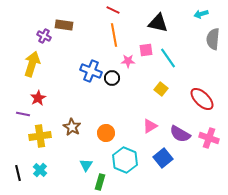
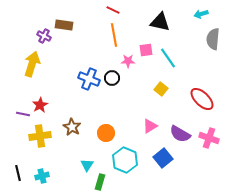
black triangle: moved 2 px right, 1 px up
blue cross: moved 2 px left, 8 px down
red star: moved 2 px right, 7 px down
cyan triangle: moved 1 px right
cyan cross: moved 2 px right, 6 px down; rotated 32 degrees clockwise
